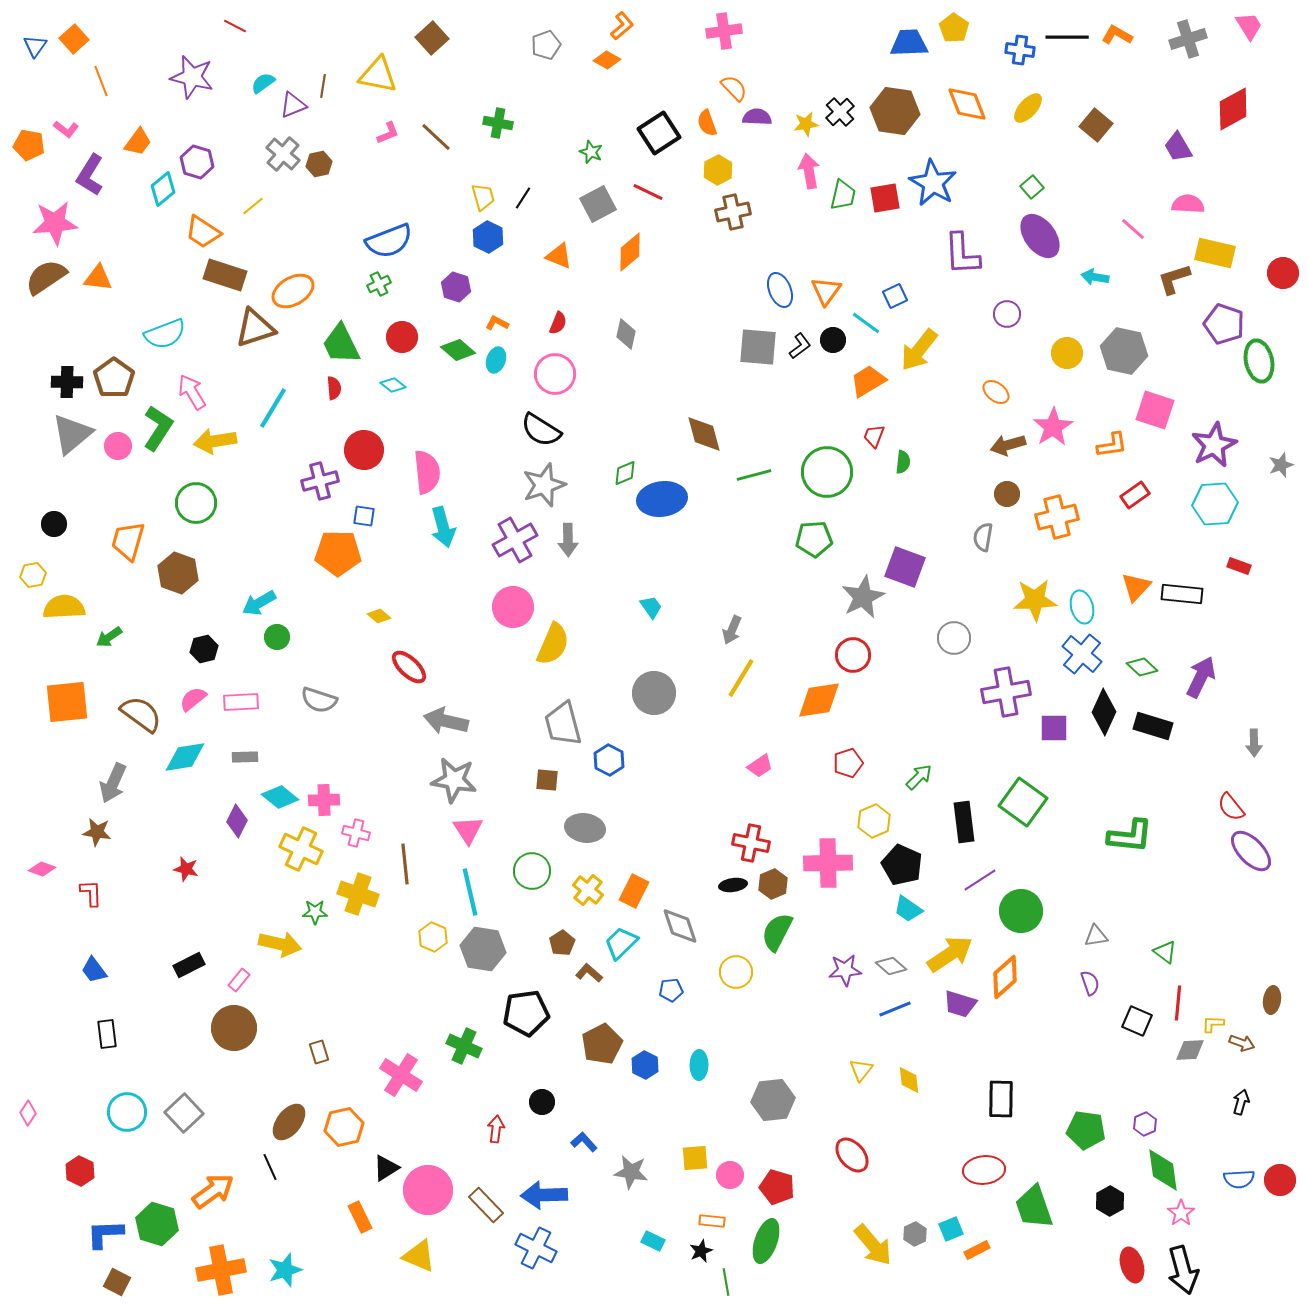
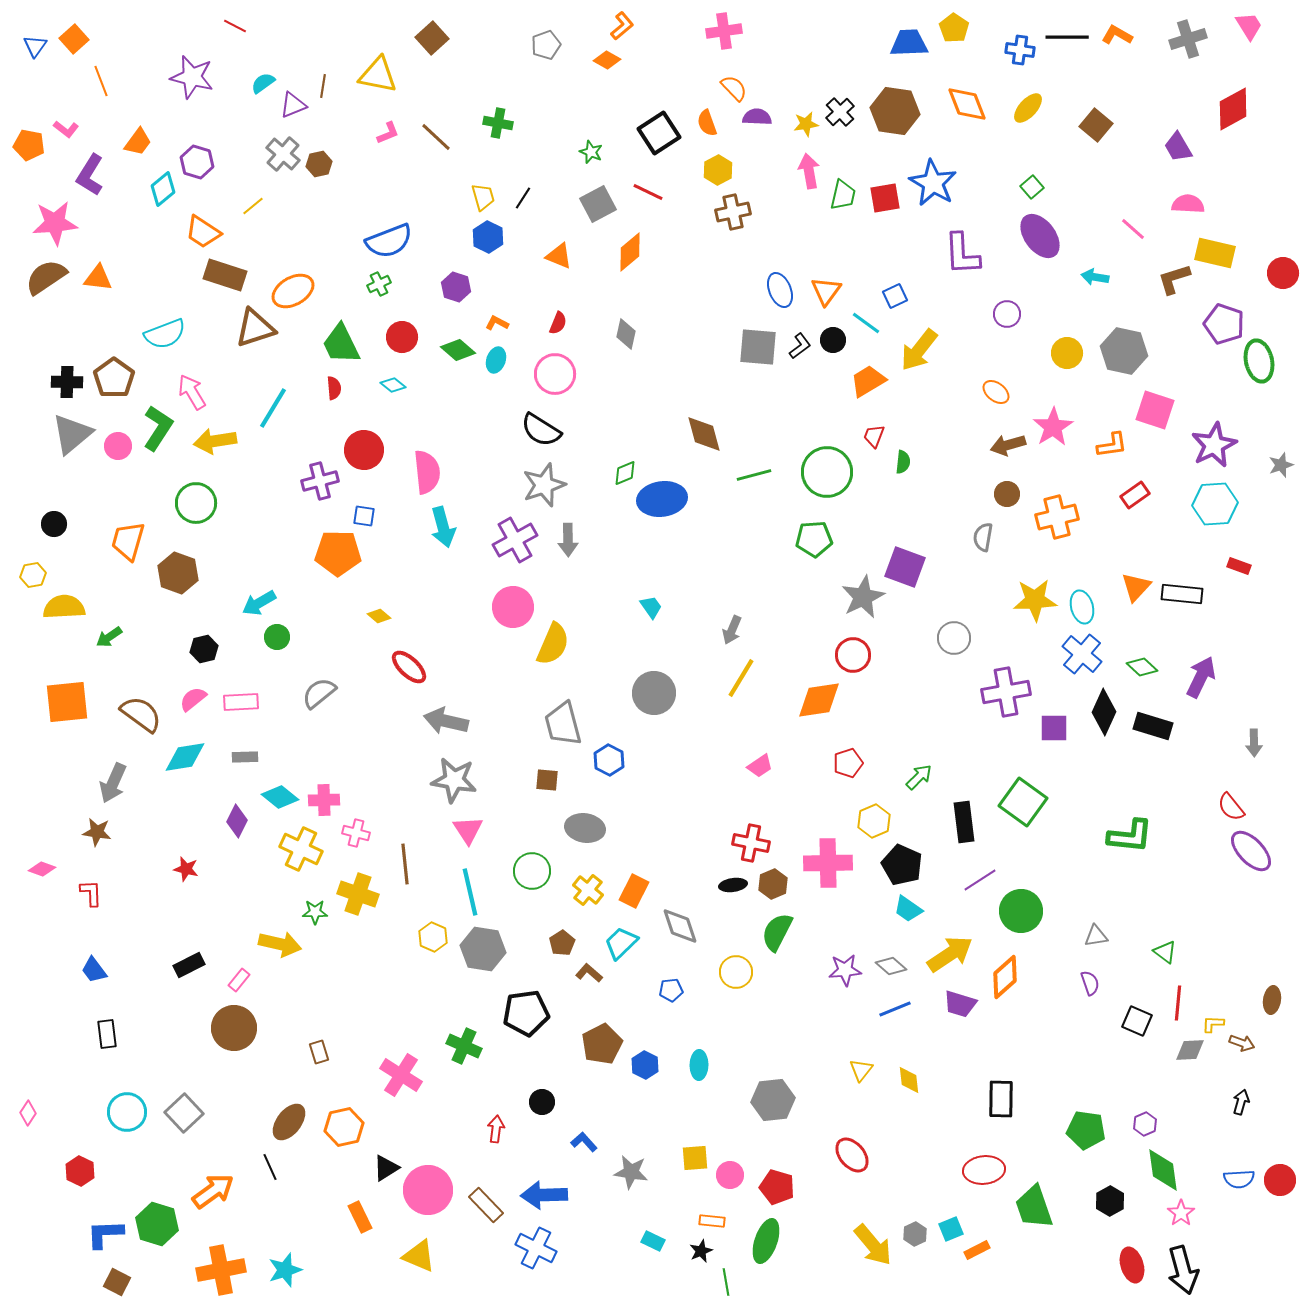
gray semicircle at (319, 700): moved 7 px up; rotated 123 degrees clockwise
